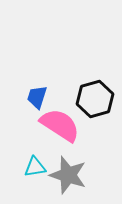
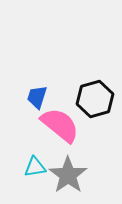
pink semicircle: rotated 6 degrees clockwise
gray star: rotated 18 degrees clockwise
